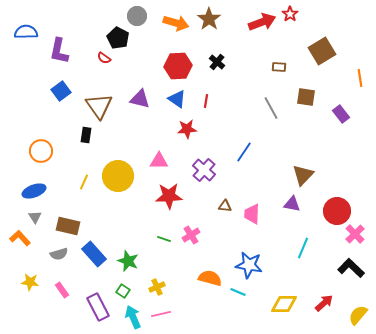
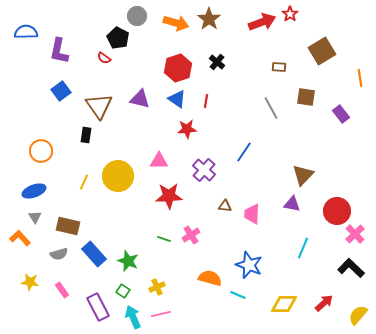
red hexagon at (178, 66): moved 2 px down; rotated 16 degrees counterclockwise
blue star at (249, 265): rotated 12 degrees clockwise
cyan line at (238, 292): moved 3 px down
